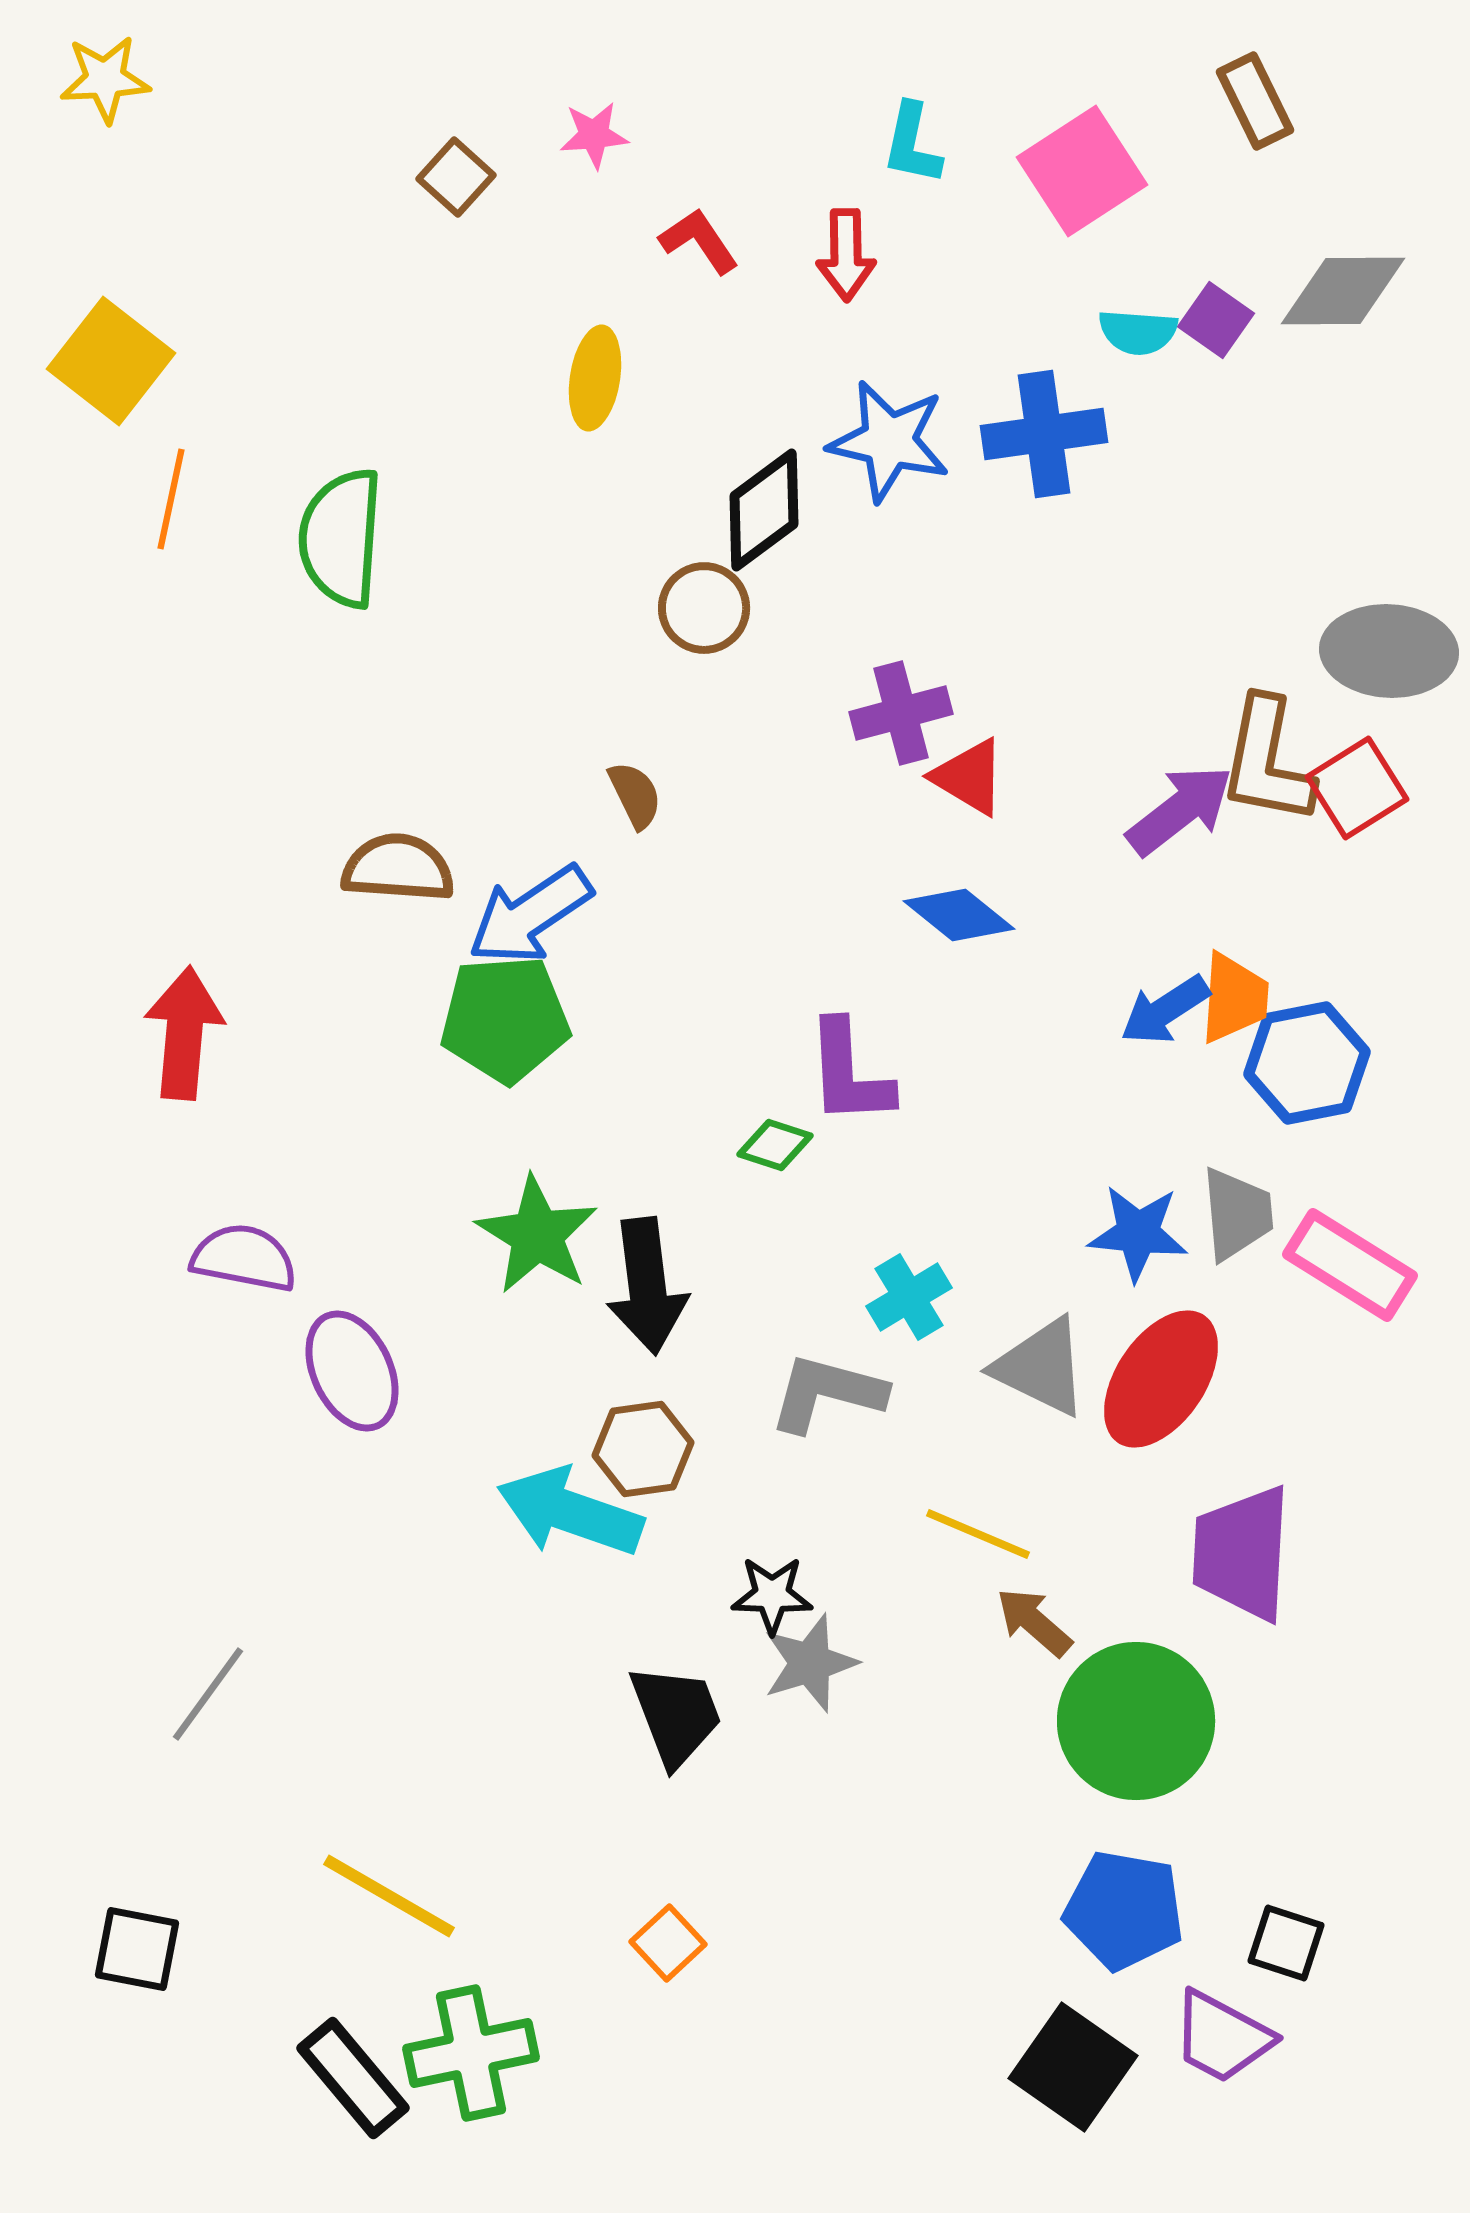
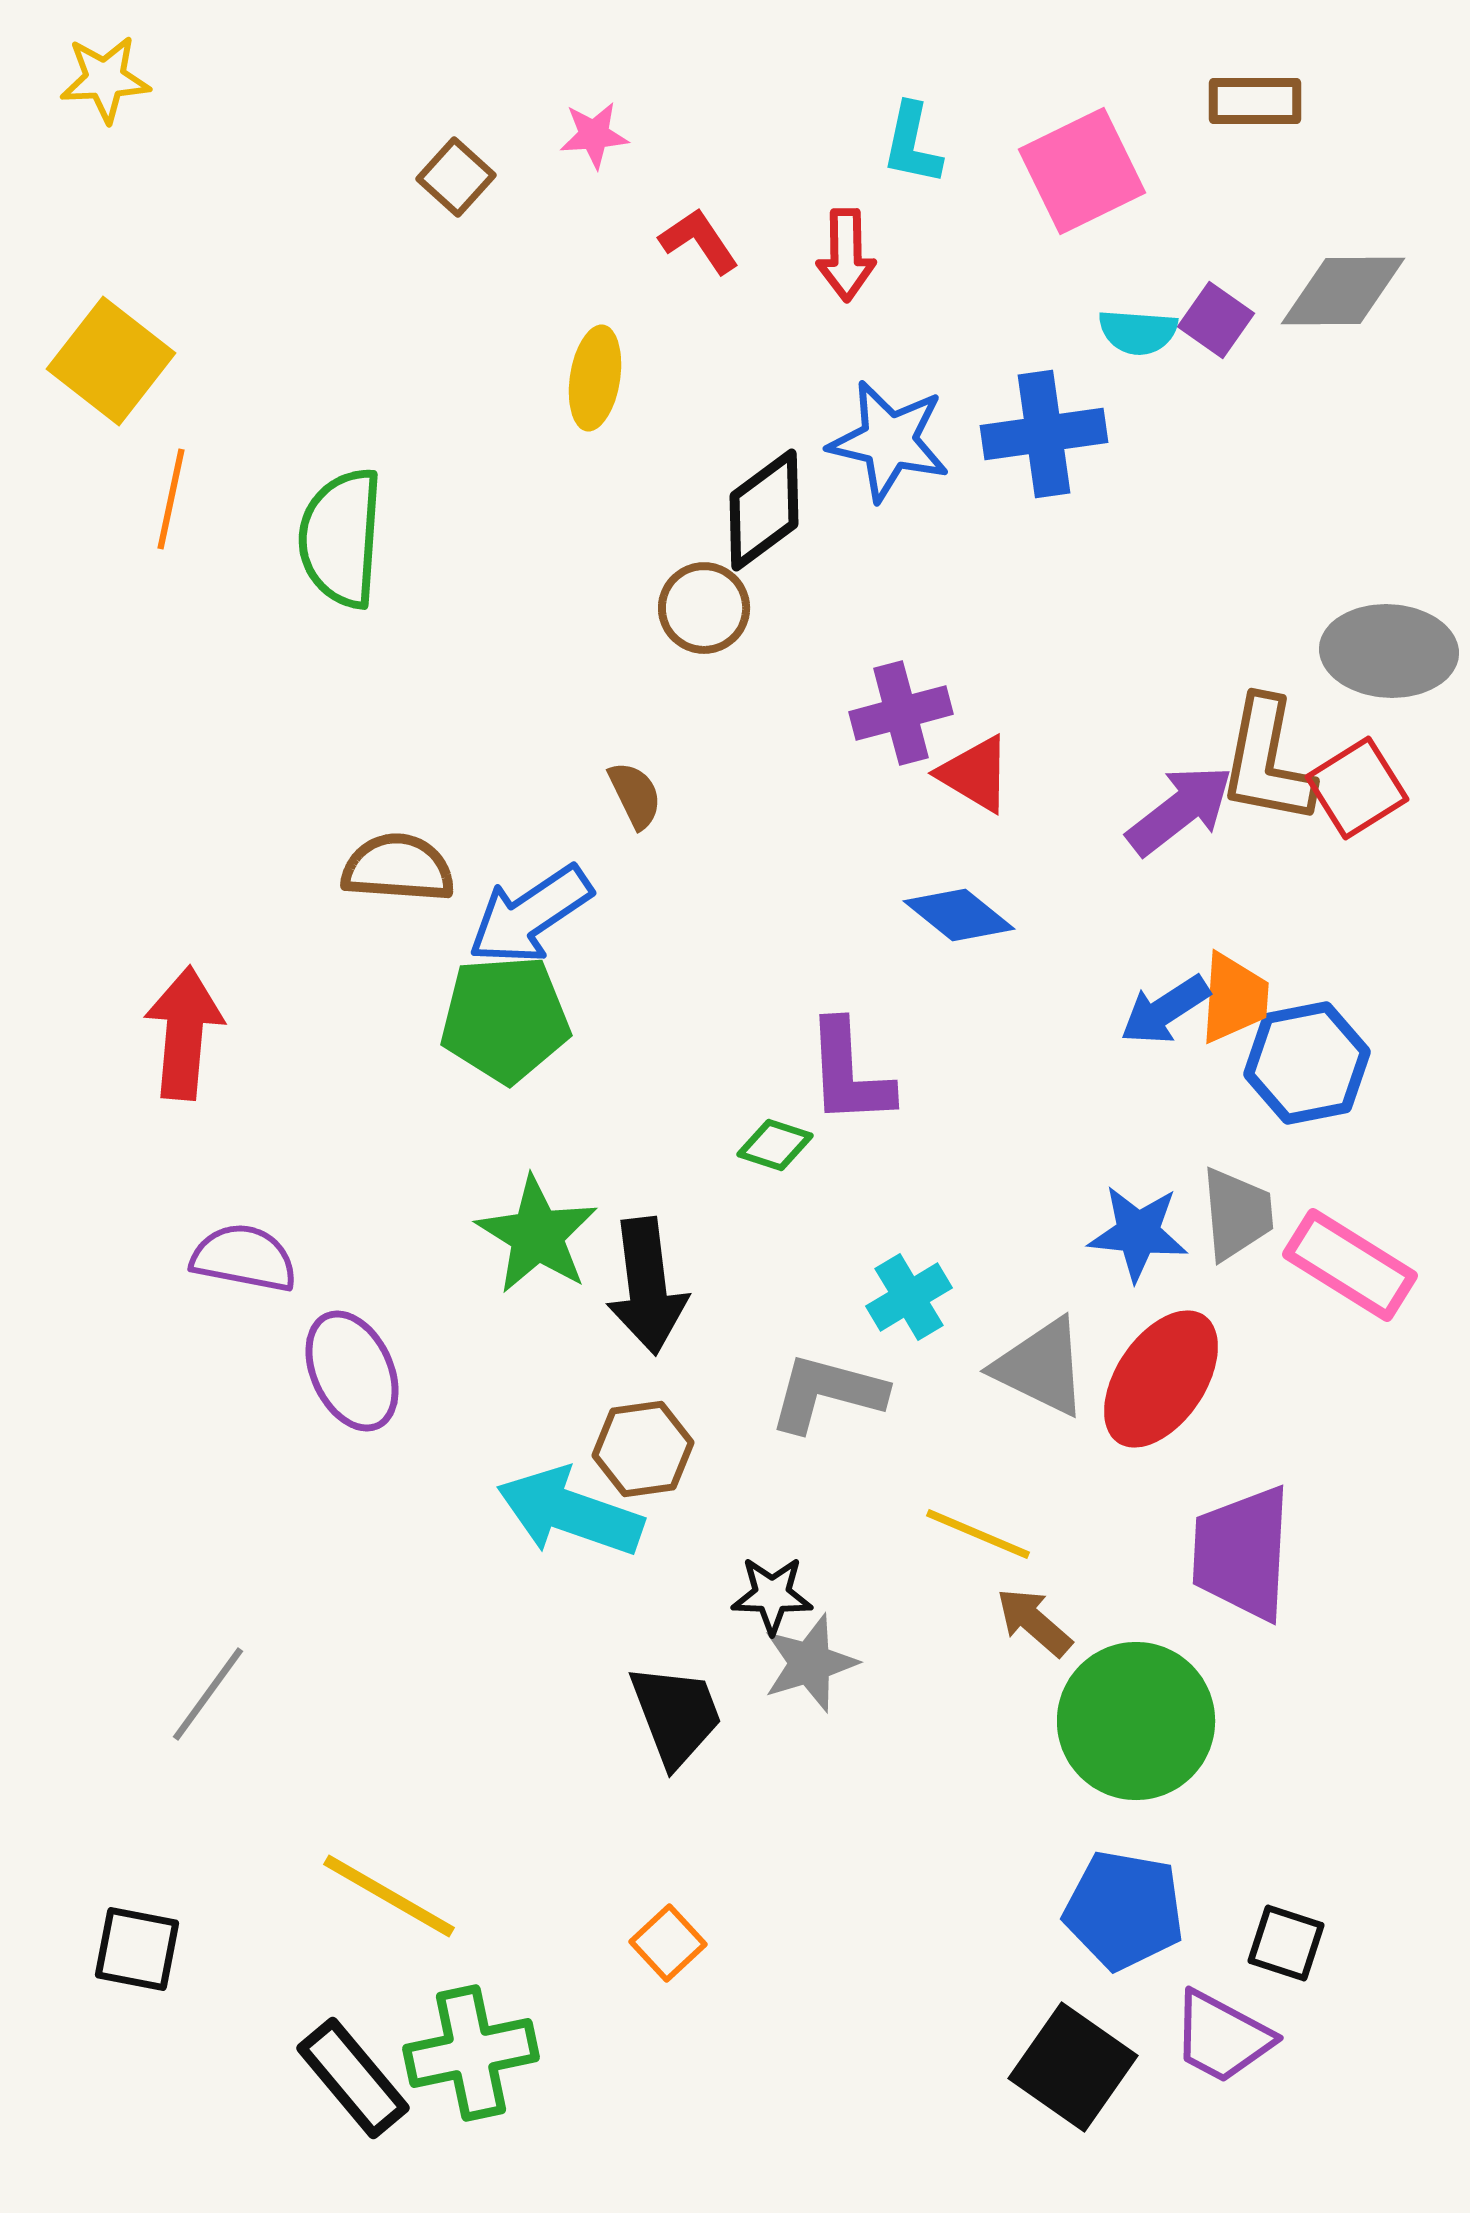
brown rectangle at (1255, 101): rotated 64 degrees counterclockwise
pink square at (1082, 171): rotated 7 degrees clockwise
red triangle at (969, 777): moved 6 px right, 3 px up
